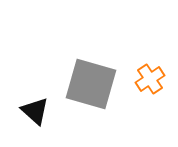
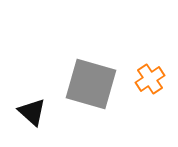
black triangle: moved 3 px left, 1 px down
